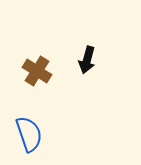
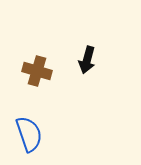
brown cross: rotated 16 degrees counterclockwise
